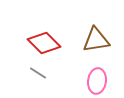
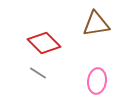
brown triangle: moved 16 px up
